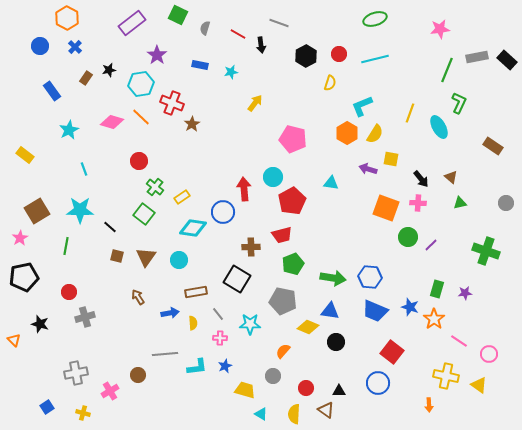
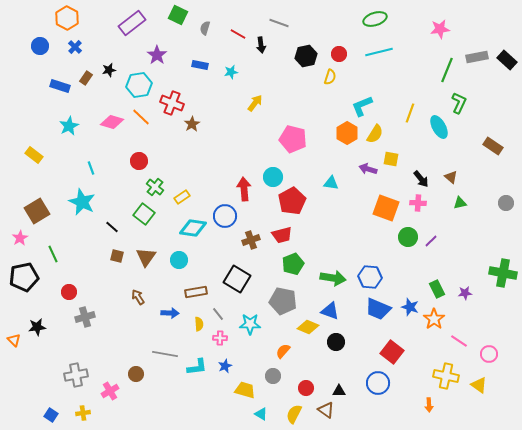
black hexagon at (306, 56): rotated 15 degrees clockwise
cyan line at (375, 59): moved 4 px right, 7 px up
yellow semicircle at (330, 83): moved 6 px up
cyan hexagon at (141, 84): moved 2 px left, 1 px down
blue rectangle at (52, 91): moved 8 px right, 5 px up; rotated 36 degrees counterclockwise
cyan star at (69, 130): moved 4 px up
yellow rectangle at (25, 155): moved 9 px right
cyan line at (84, 169): moved 7 px right, 1 px up
cyan star at (80, 210): moved 2 px right, 8 px up; rotated 24 degrees clockwise
blue circle at (223, 212): moved 2 px right, 4 px down
black line at (110, 227): moved 2 px right
purple line at (431, 245): moved 4 px up
green line at (66, 246): moved 13 px left, 8 px down; rotated 36 degrees counterclockwise
brown cross at (251, 247): moved 7 px up; rotated 18 degrees counterclockwise
green cross at (486, 251): moved 17 px right, 22 px down; rotated 8 degrees counterclockwise
green rectangle at (437, 289): rotated 42 degrees counterclockwise
blue triangle at (330, 311): rotated 12 degrees clockwise
blue trapezoid at (375, 311): moved 3 px right, 2 px up
blue arrow at (170, 313): rotated 12 degrees clockwise
yellow semicircle at (193, 323): moved 6 px right, 1 px down
black star at (40, 324): moved 3 px left, 3 px down; rotated 24 degrees counterclockwise
gray line at (165, 354): rotated 15 degrees clockwise
gray cross at (76, 373): moved 2 px down
brown circle at (138, 375): moved 2 px left, 1 px up
blue square at (47, 407): moved 4 px right, 8 px down; rotated 24 degrees counterclockwise
yellow cross at (83, 413): rotated 24 degrees counterclockwise
yellow semicircle at (294, 414): rotated 24 degrees clockwise
